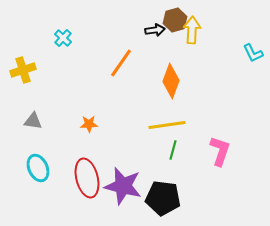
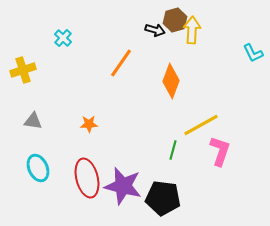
black arrow: rotated 24 degrees clockwise
yellow line: moved 34 px right; rotated 21 degrees counterclockwise
